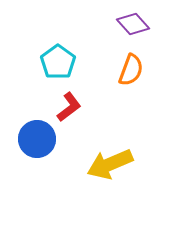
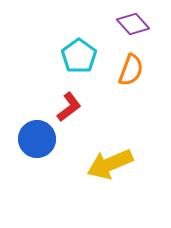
cyan pentagon: moved 21 px right, 6 px up
